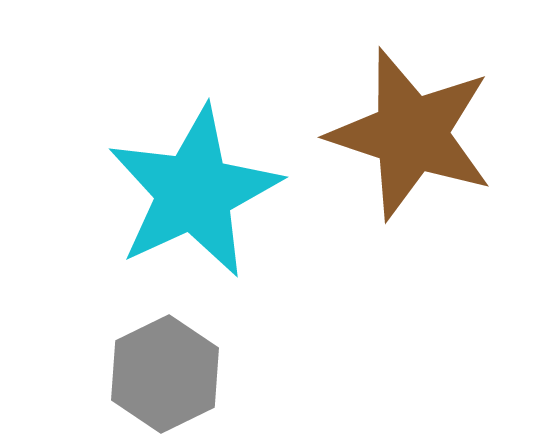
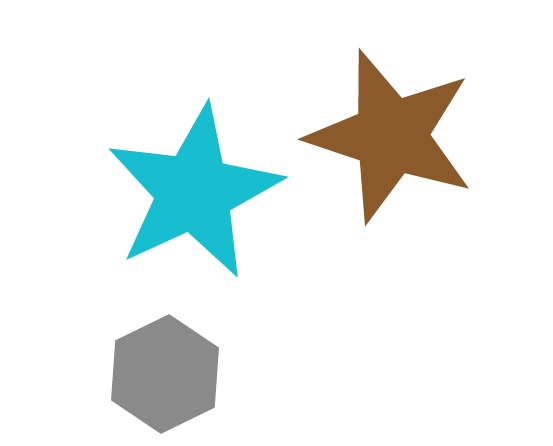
brown star: moved 20 px left, 2 px down
